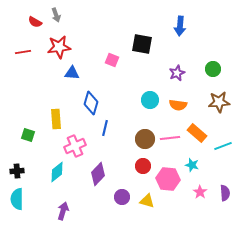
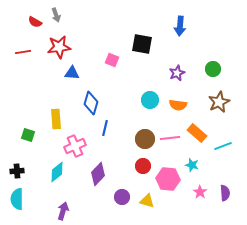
brown star: rotated 20 degrees counterclockwise
